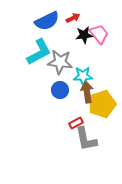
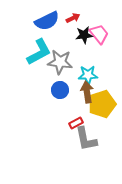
cyan star: moved 5 px right, 1 px up
